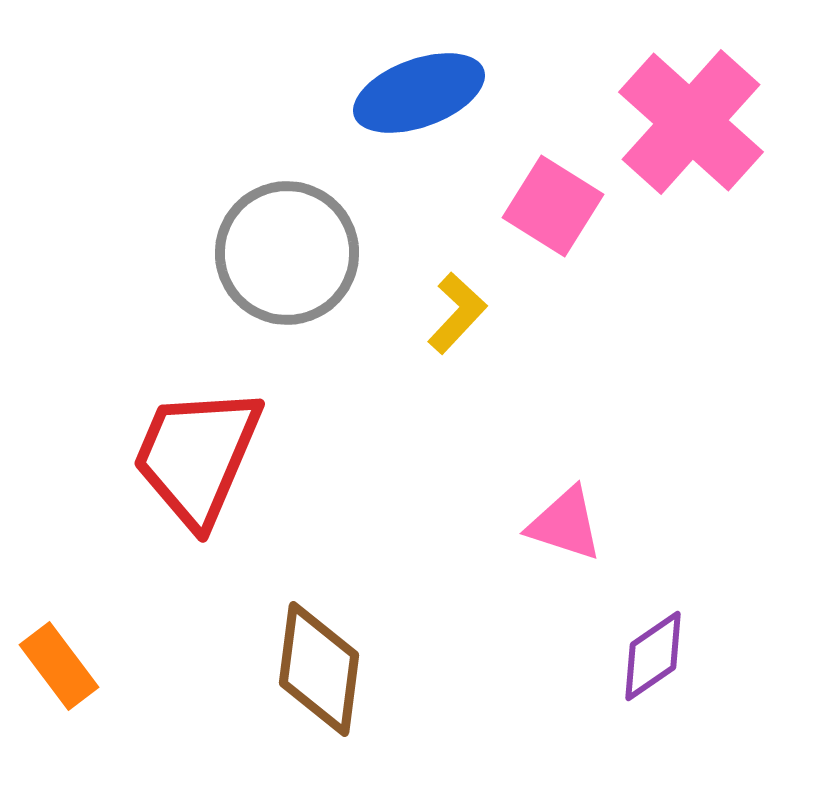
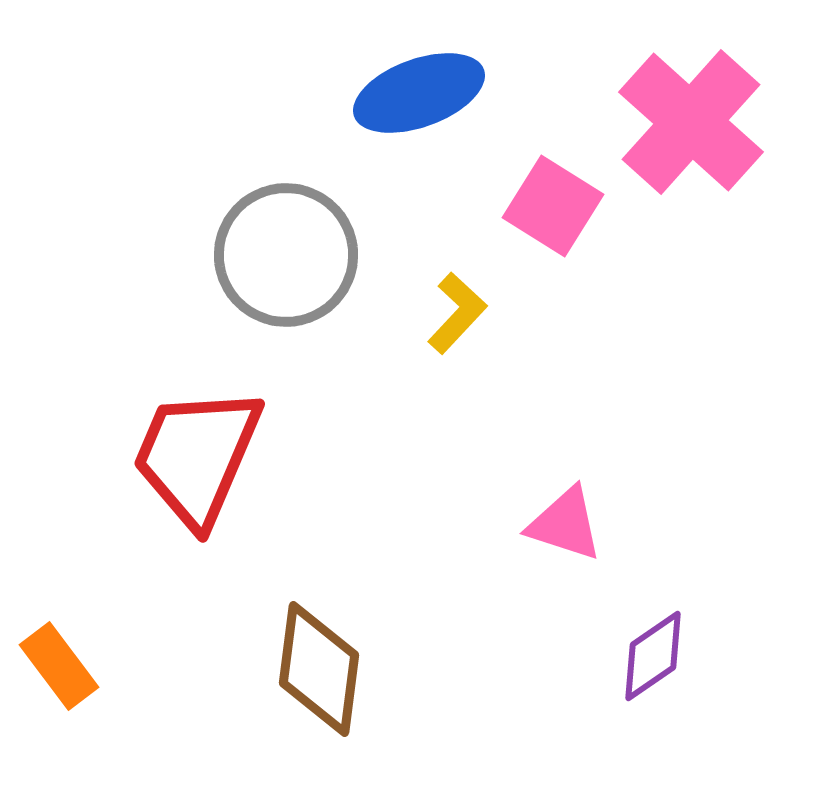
gray circle: moved 1 px left, 2 px down
